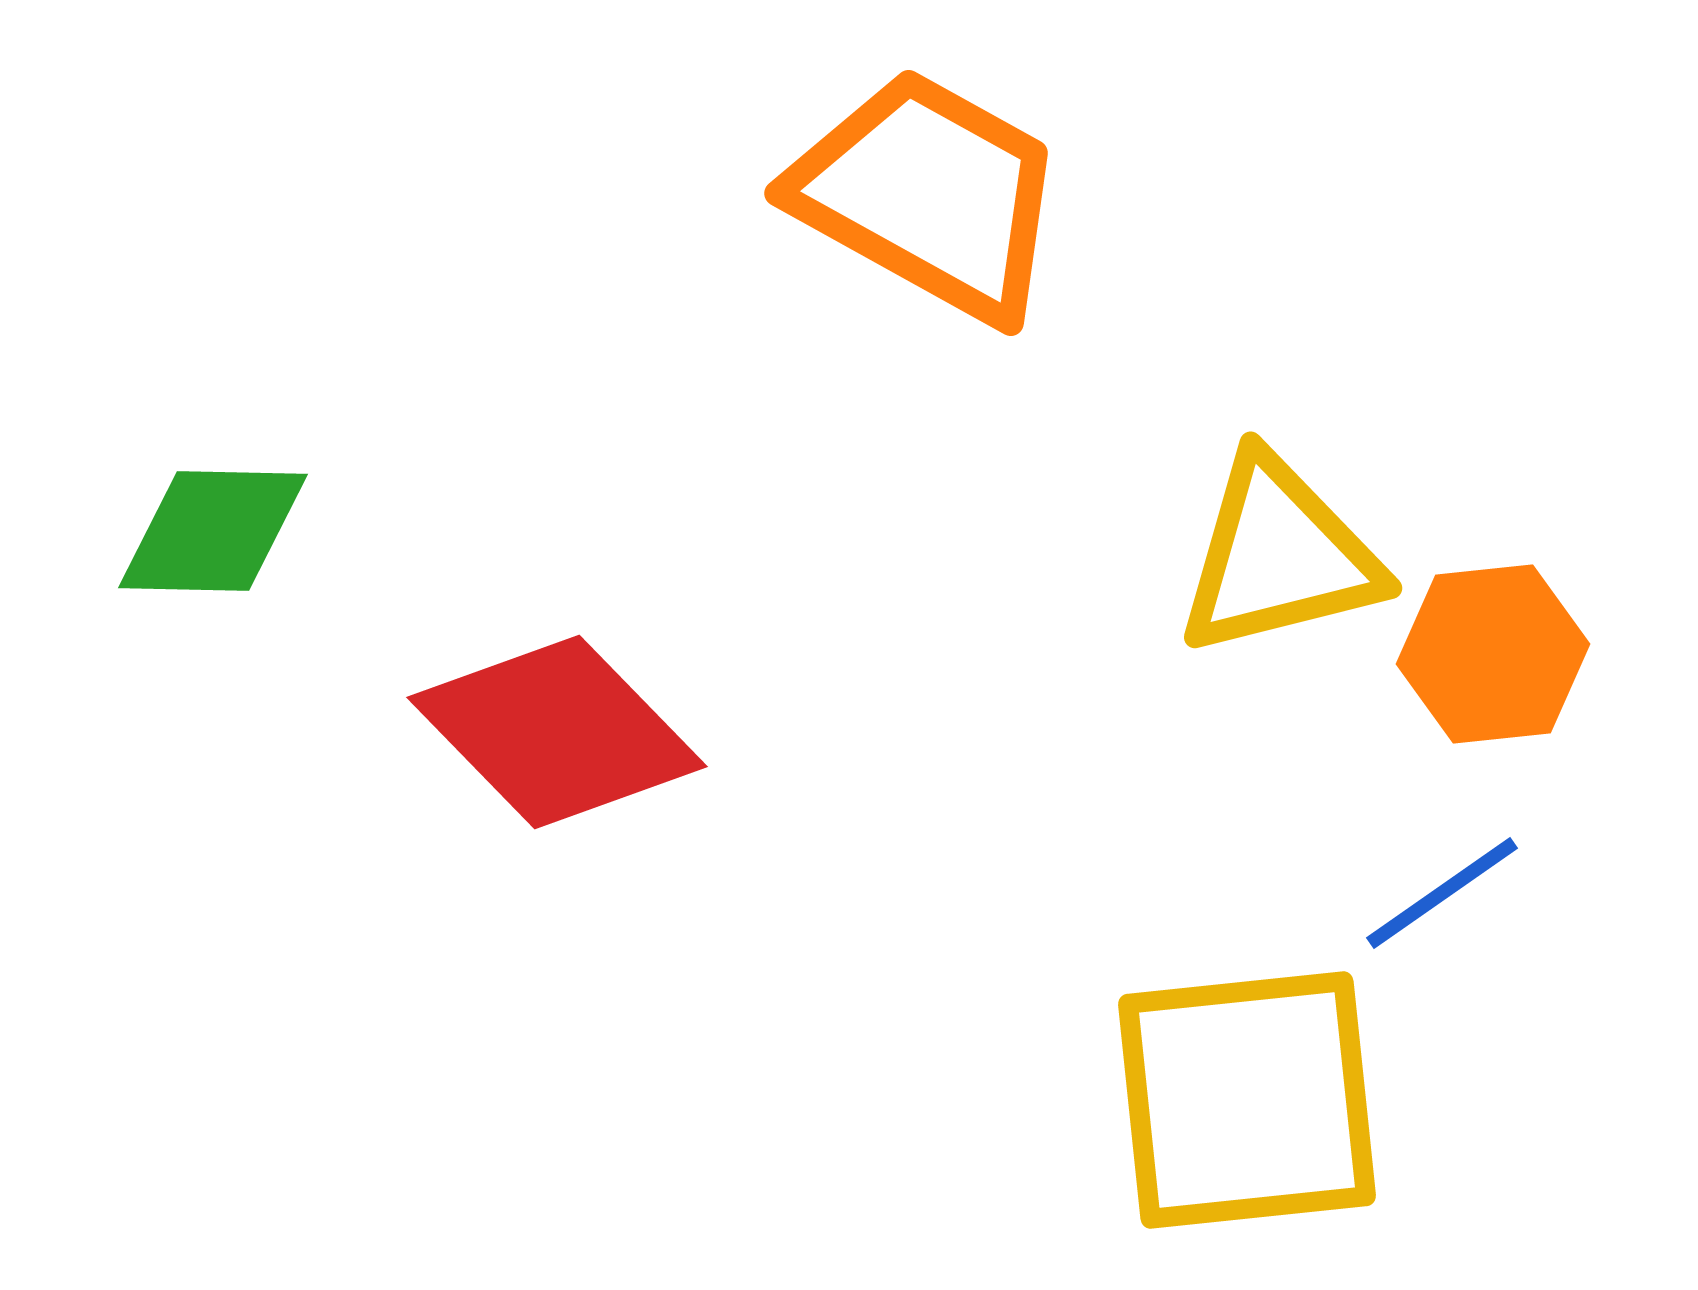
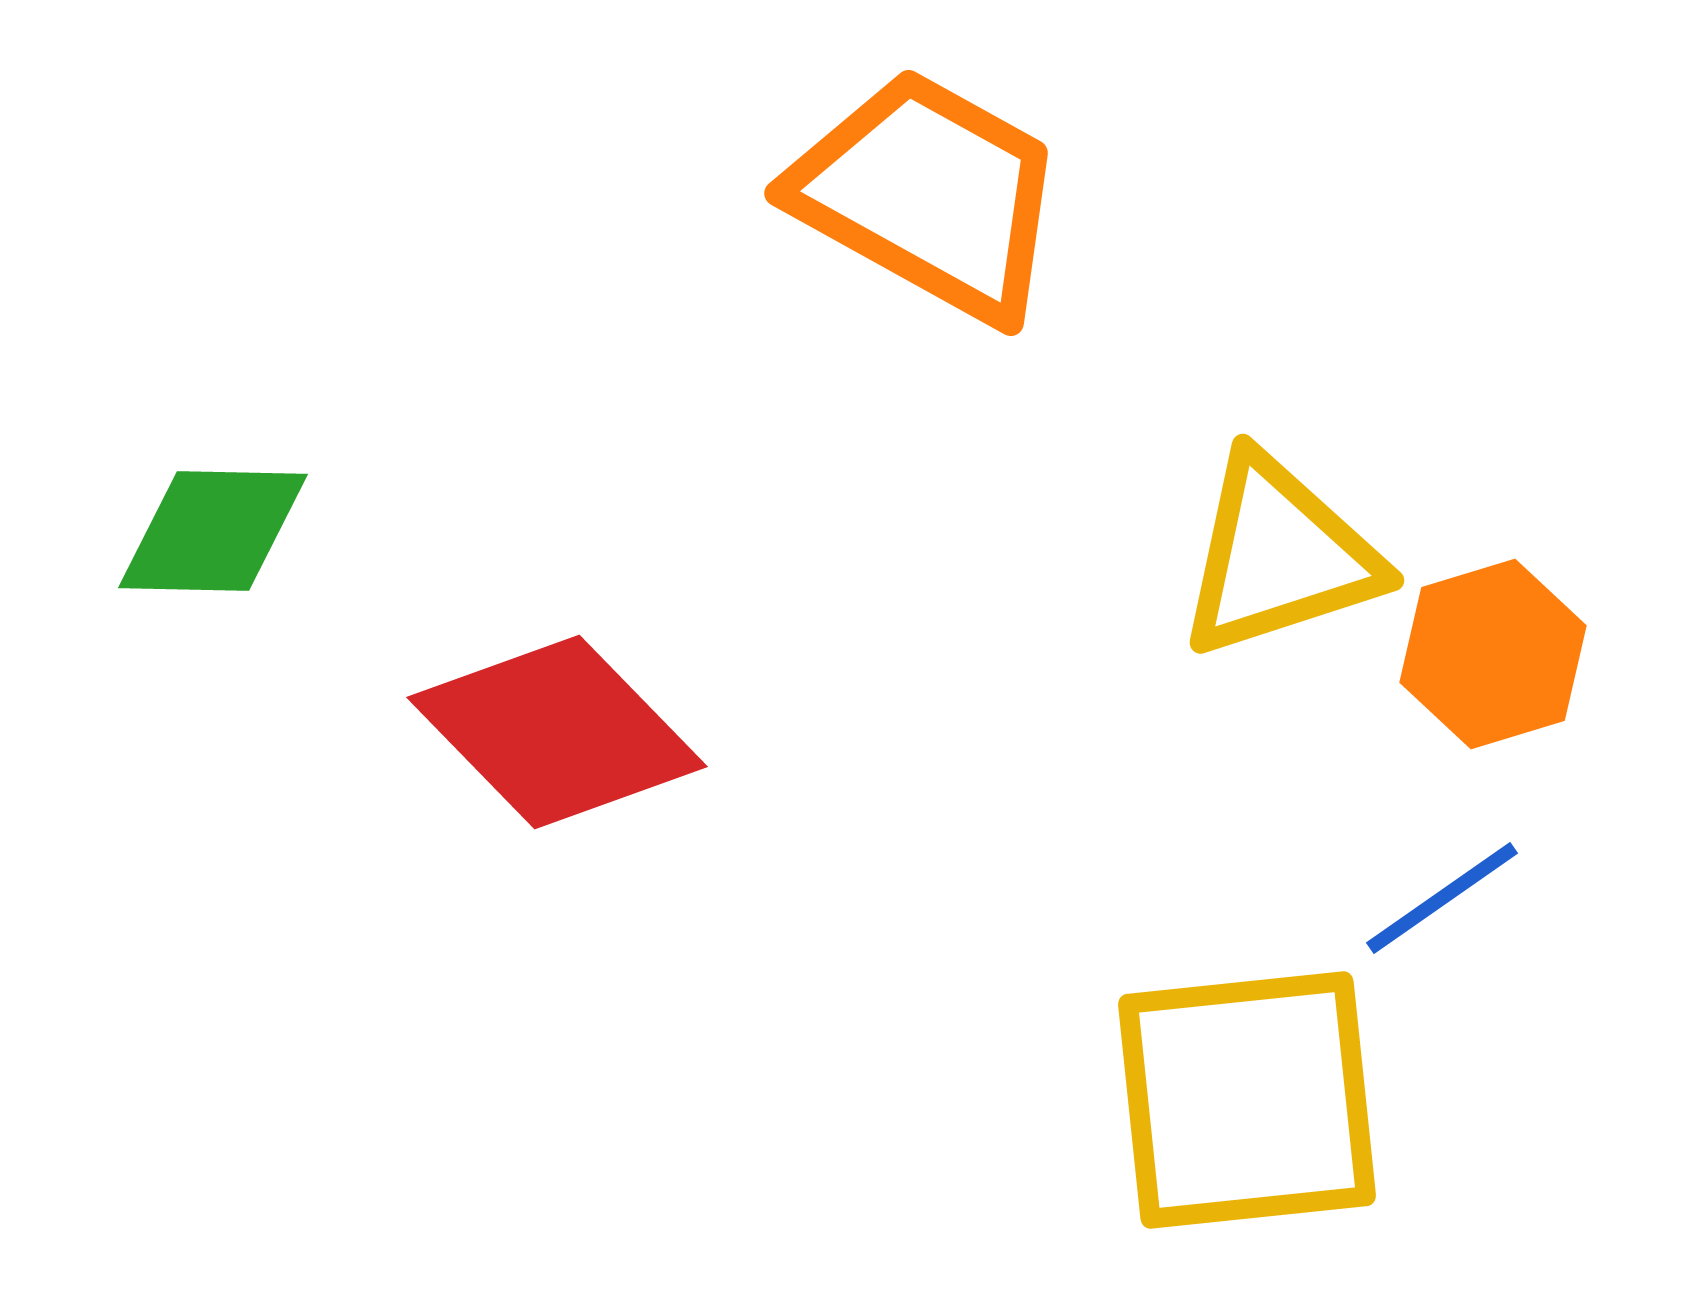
yellow triangle: rotated 4 degrees counterclockwise
orange hexagon: rotated 11 degrees counterclockwise
blue line: moved 5 px down
